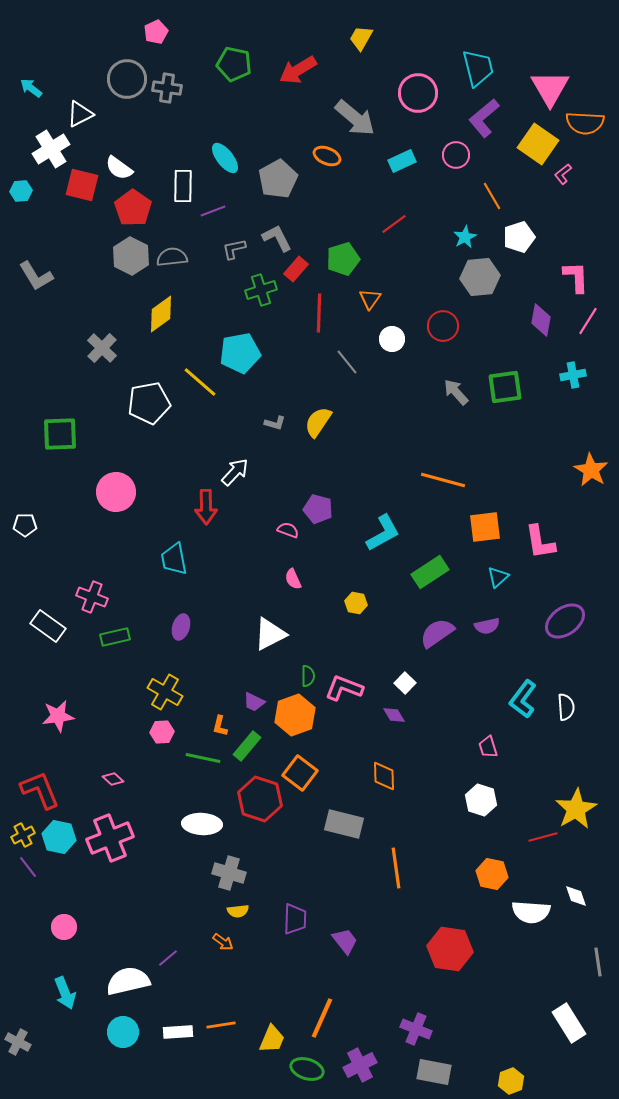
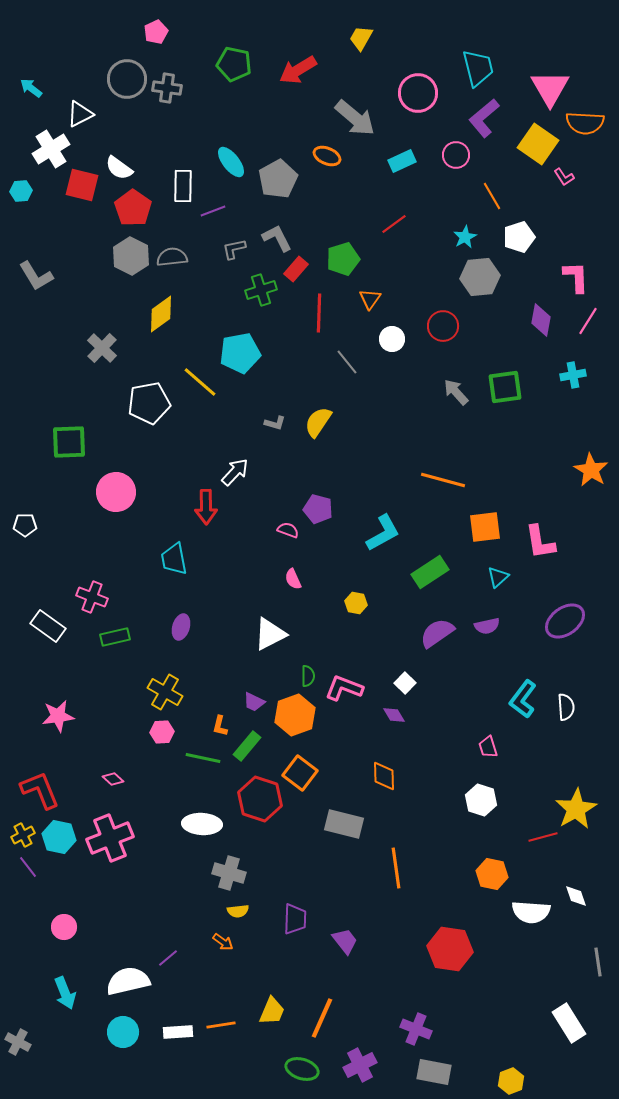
cyan ellipse at (225, 158): moved 6 px right, 4 px down
pink L-shape at (563, 174): moved 1 px right, 3 px down; rotated 85 degrees counterclockwise
green square at (60, 434): moved 9 px right, 8 px down
yellow trapezoid at (272, 1039): moved 28 px up
green ellipse at (307, 1069): moved 5 px left
